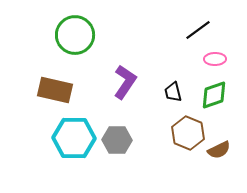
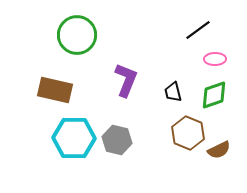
green circle: moved 2 px right
purple L-shape: moved 1 px right, 2 px up; rotated 12 degrees counterclockwise
gray hexagon: rotated 12 degrees clockwise
